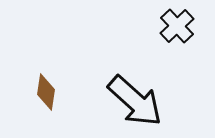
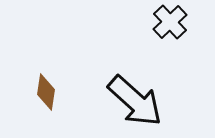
black cross: moved 7 px left, 4 px up
